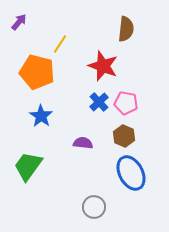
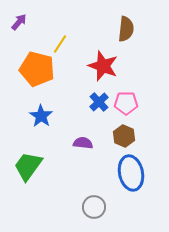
orange pentagon: moved 3 px up
pink pentagon: rotated 10 degrees counterclockwise
blue ellipse: rotated 16 degrees clockwise
